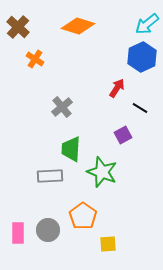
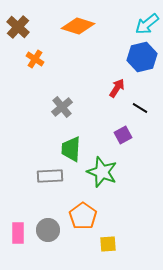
blue hexagon: rotated 12 degrees clockwise
